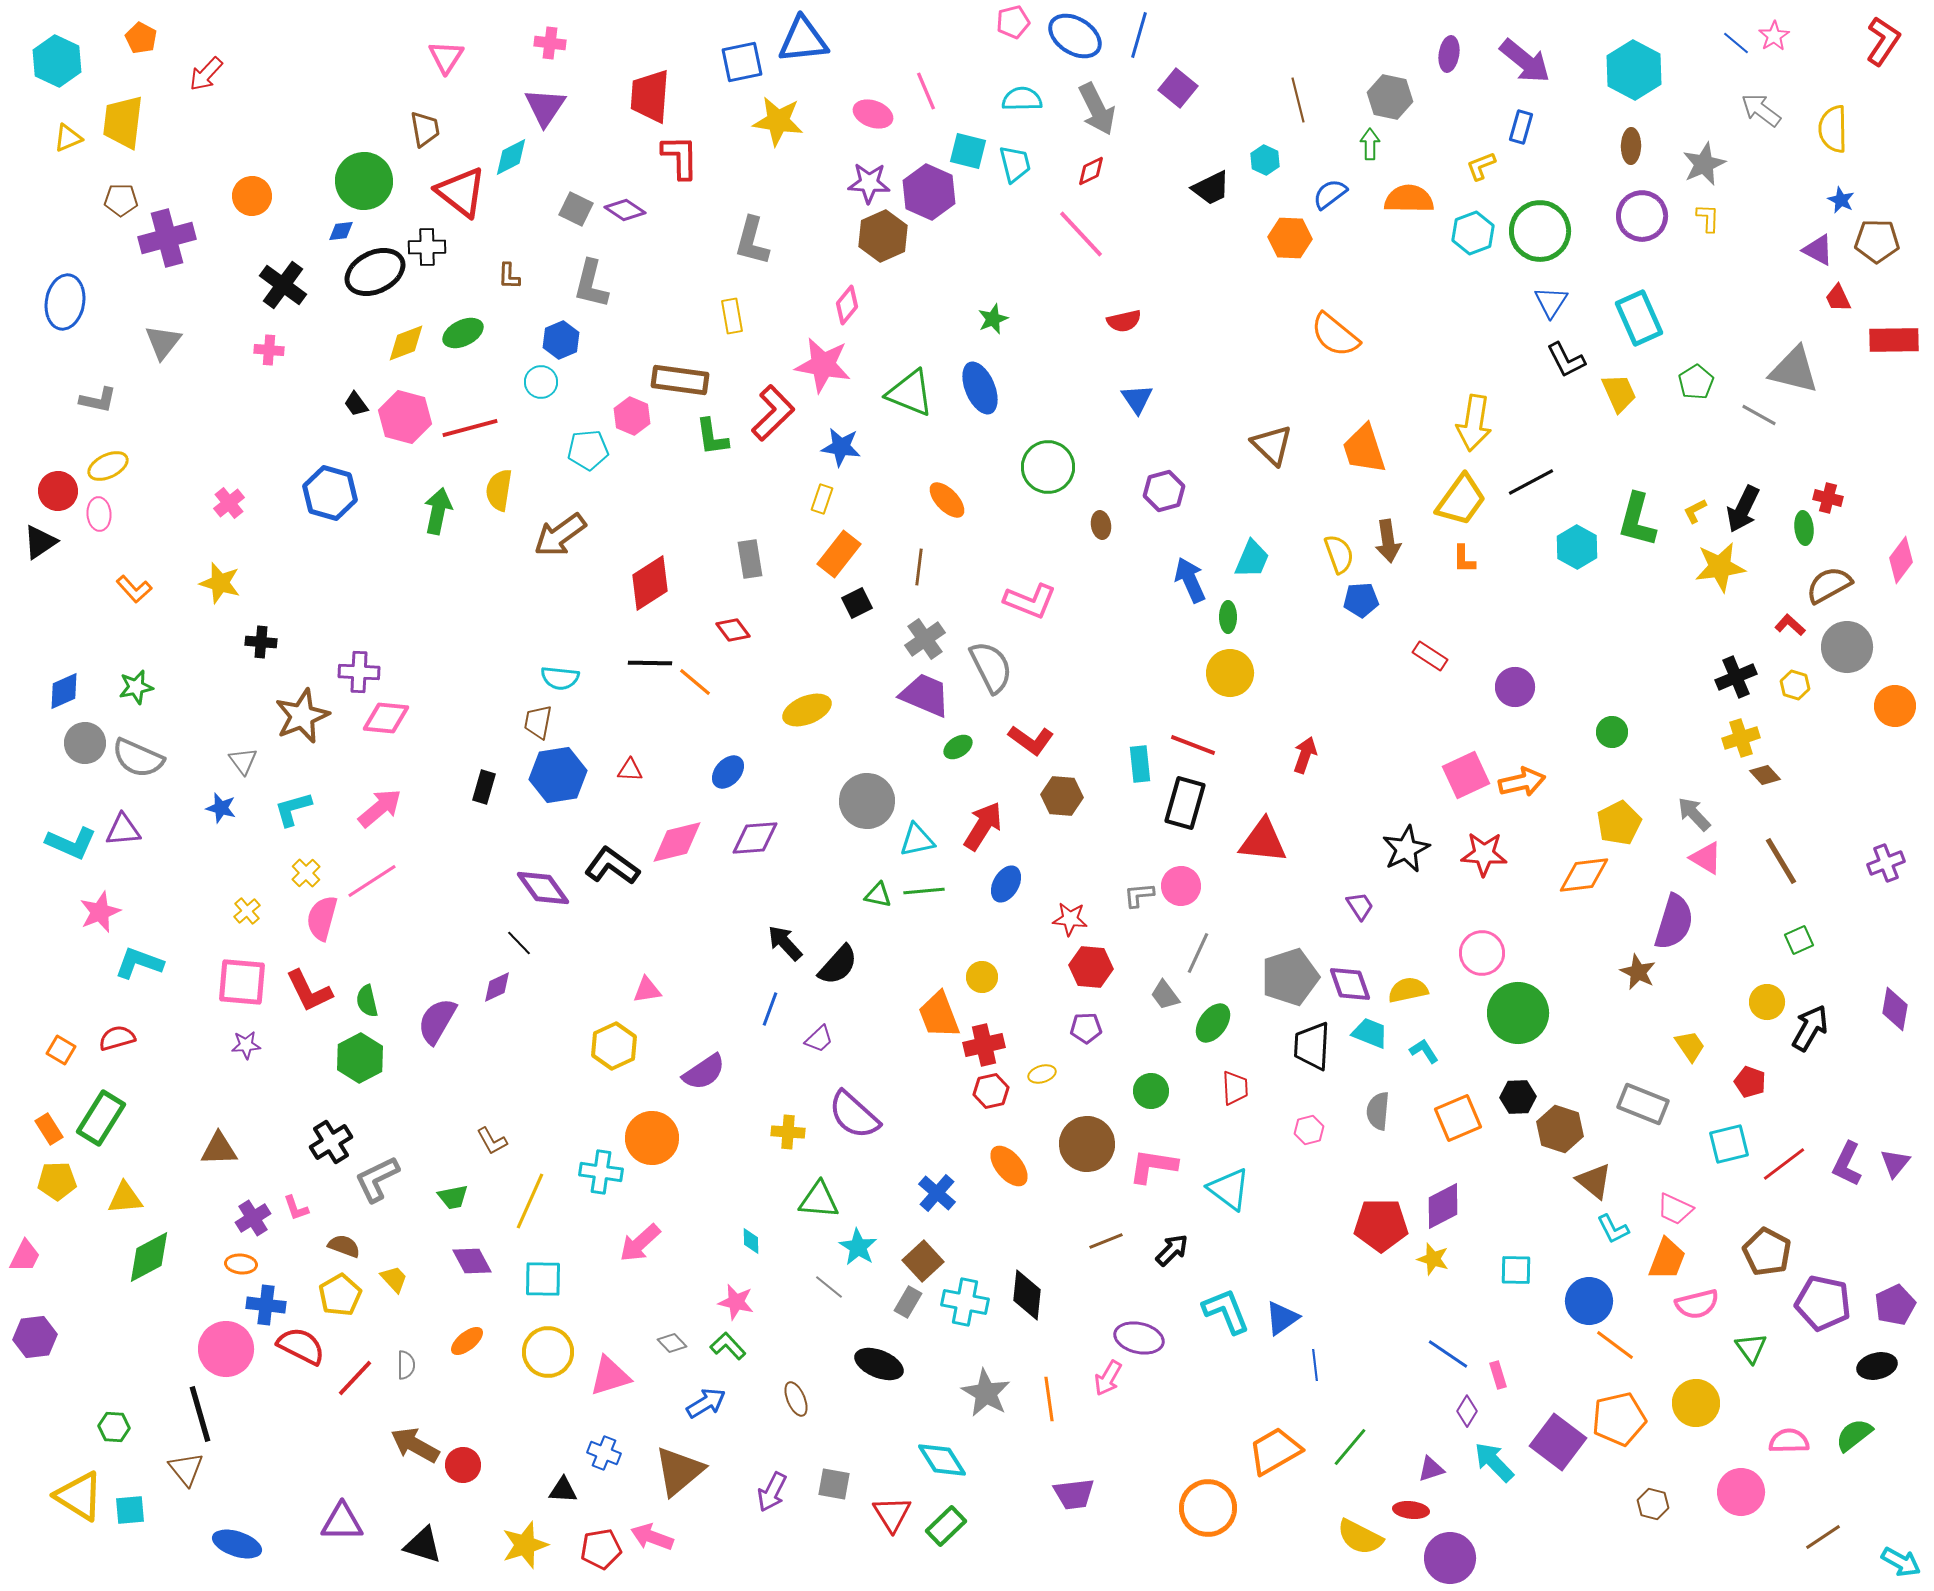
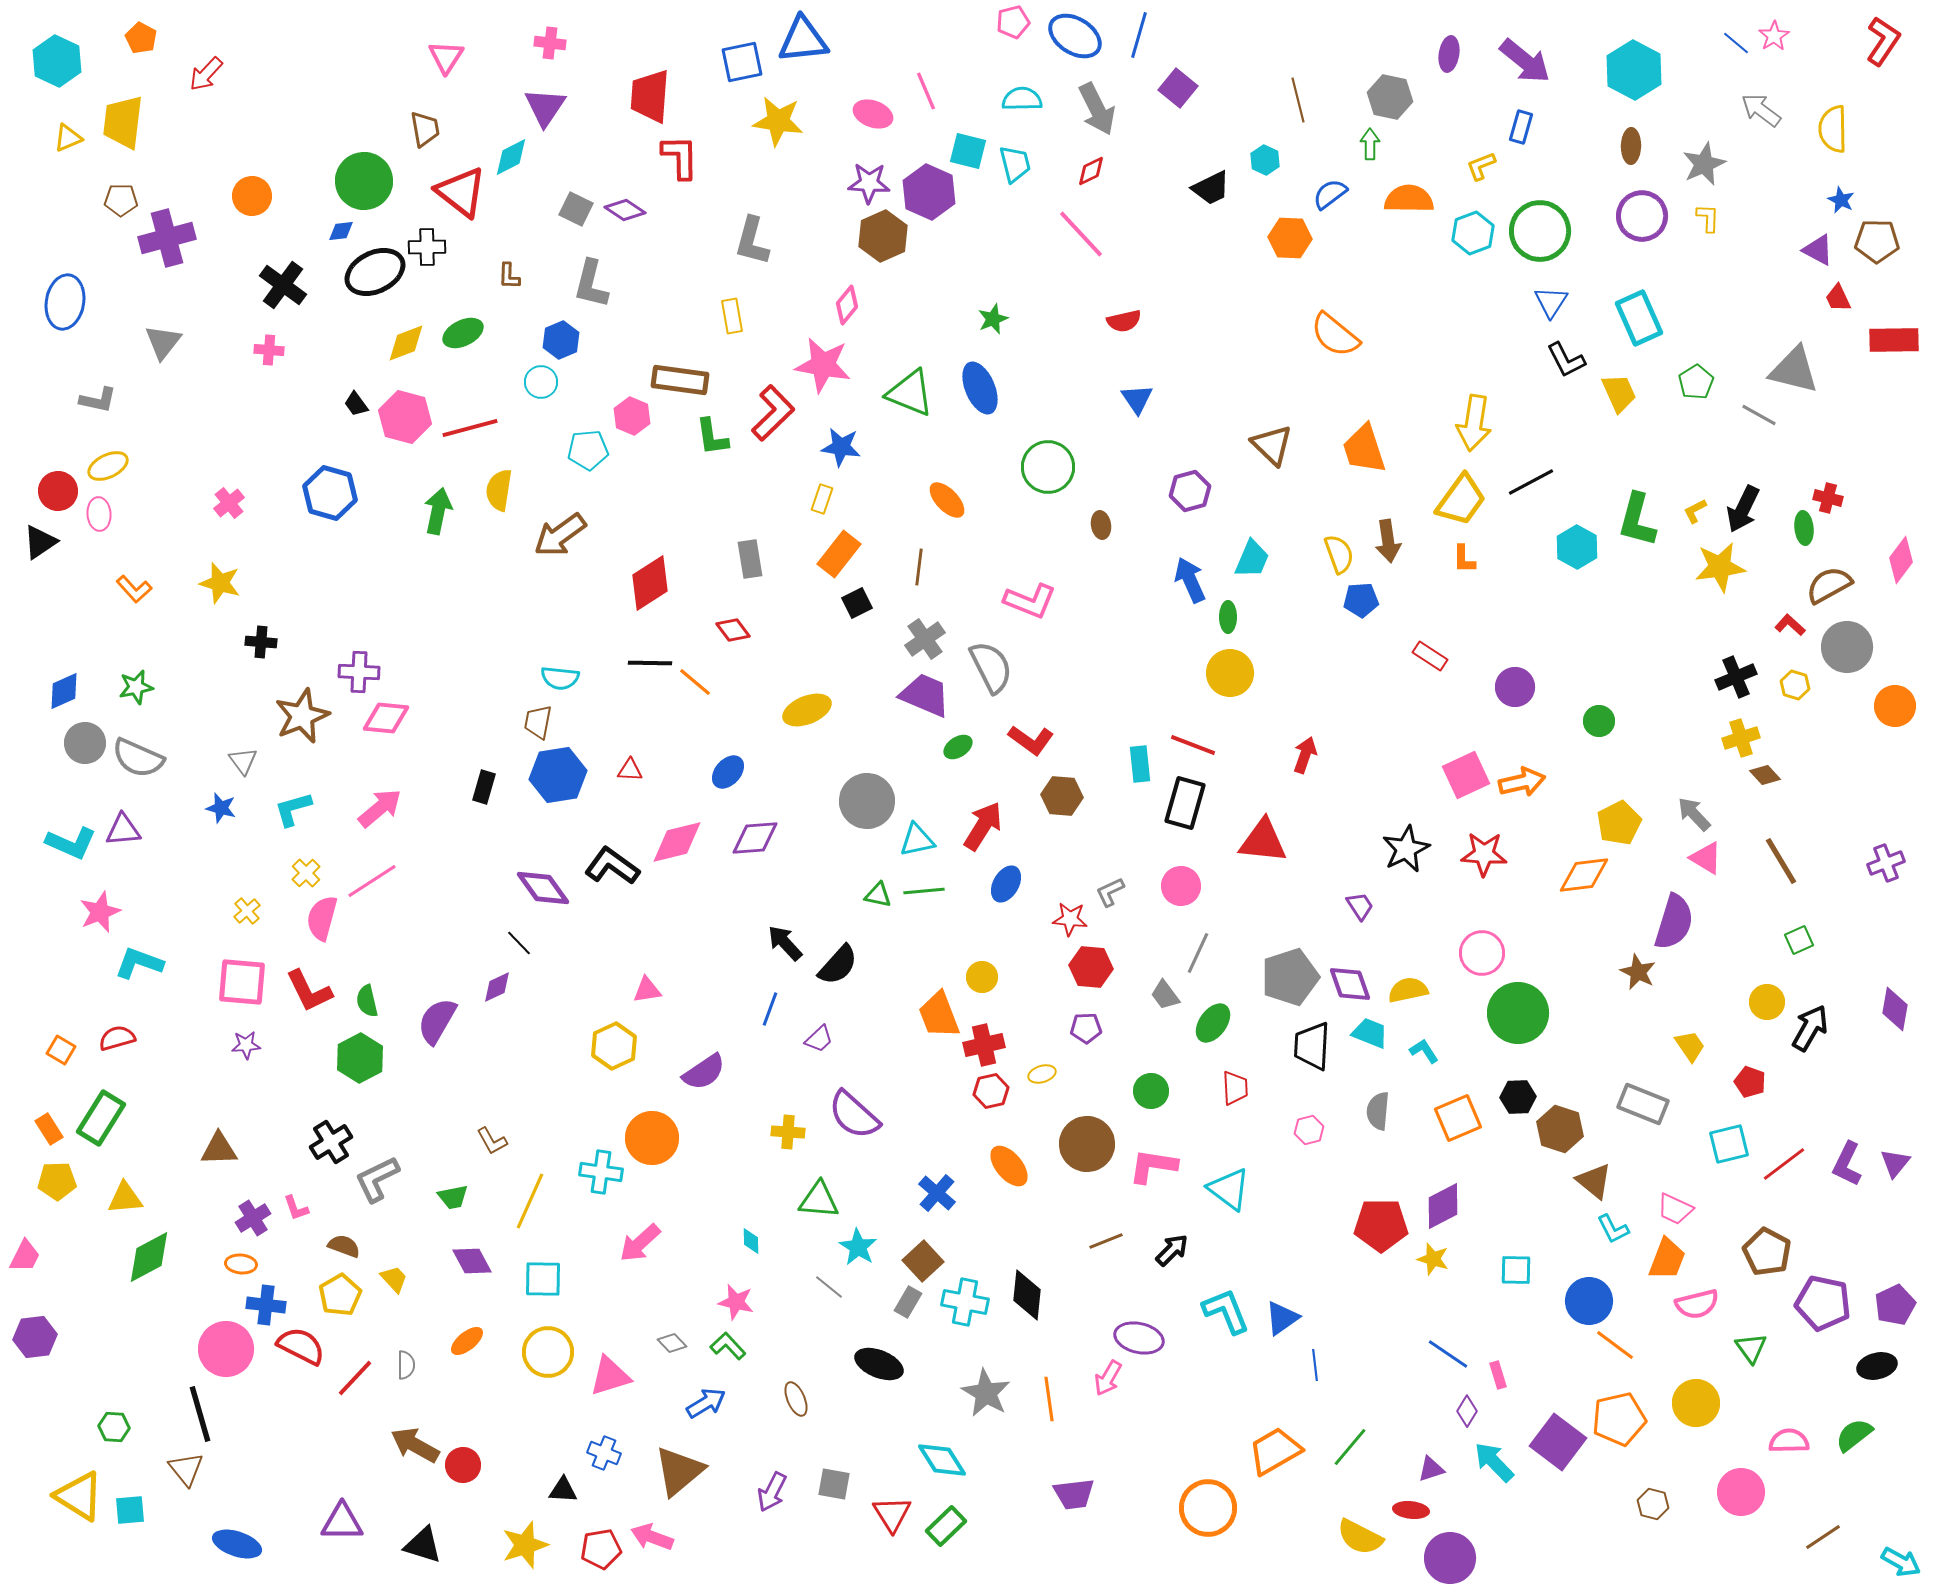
purple hexagon at (1164, 491): moved 26 px right
green circle at (1612, 732): moved 13 px left, 11 px up
gray L-shape at (1139, 895): moved 29 px left, 3 px up; rotated 20 degrees counterclockwise
